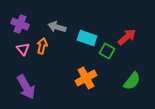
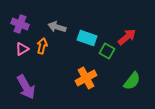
pink triangle: moved 1 px left; rotated 40 degrees clockwise
